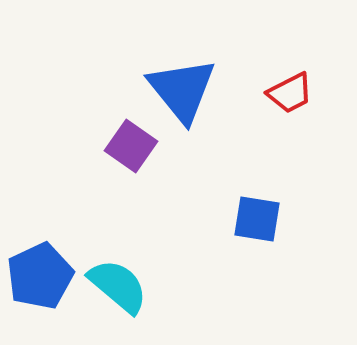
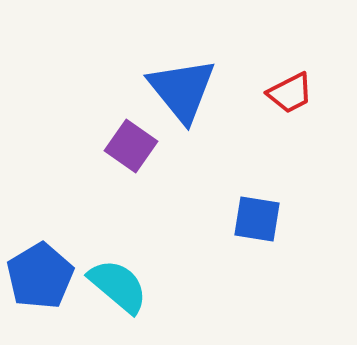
blue pentagon: rotated 6 degrees counterclockwise
